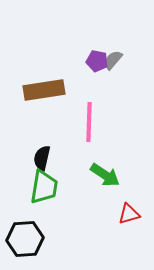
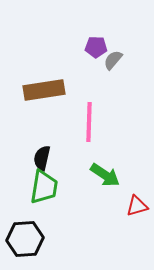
purple pentagon: moved 1 px left, 14 px up; rotated 10 degrees counterclockwise
red triangle: moved 8 px right, 8 px up
